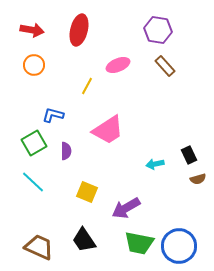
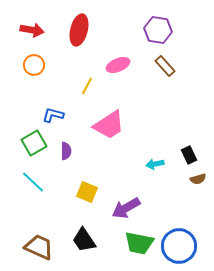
pink trapezoid: moved 1 px right, 5 px up
